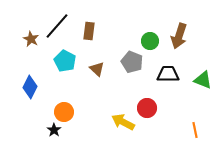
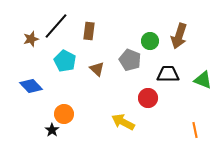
black line: moved 1 px left
brown star: rotated 28 degrees clockwise
gray pentagon: moved 2 px left, 2 px up
blue diamond: moved 1 px right, 1 px up; rotated 70 degrees counterclockwise
red circle: moved 1 px right, 10 px up
orange circle: moved 2 px down
black star: moved 2 px left
